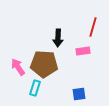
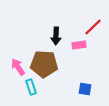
red line: rotated 30 degrees clockwise
black arrow: moved 2 px left, 2 px up
pink rectangle: moved 4 px left, 6 px up
cyan rectangle: moved 4 px left, 1 px up; rotated 35 degrees counterclockwise
blue square: moved 6 px right, 5 px up; rotated 16 degrees clockwise
